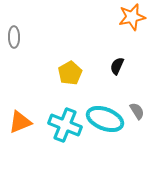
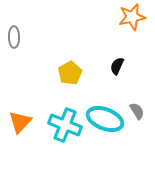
orange triangle: rotated 25 degrees counterclockwise
